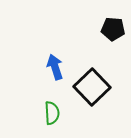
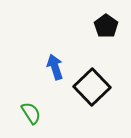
black pentagon: moved 7 px left, 3 px up; rotated 30 degrees clockwise
green semicircle: moved 21 px left; rotated 30 degrees counterclockwise
